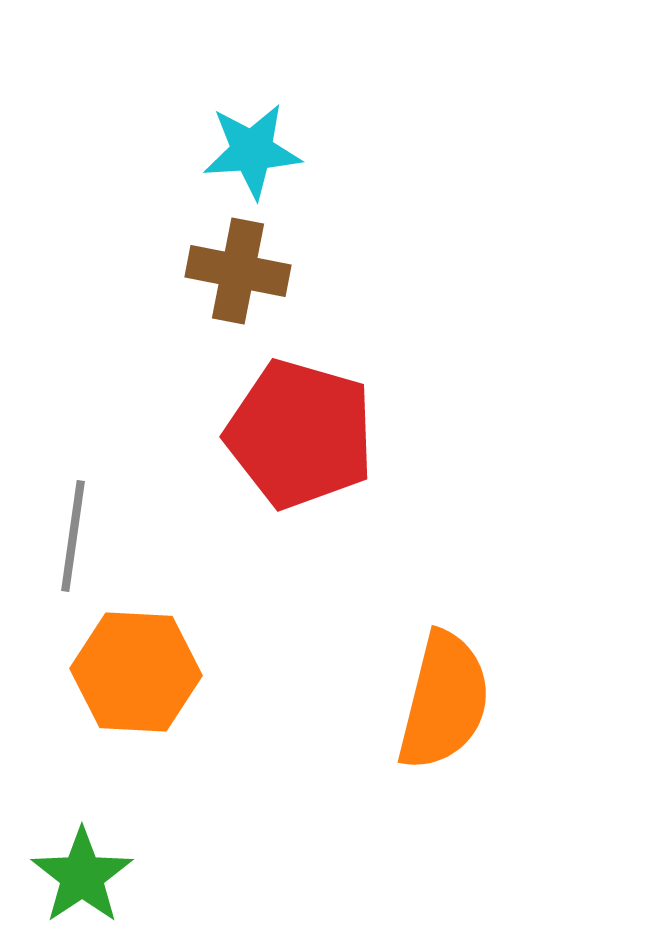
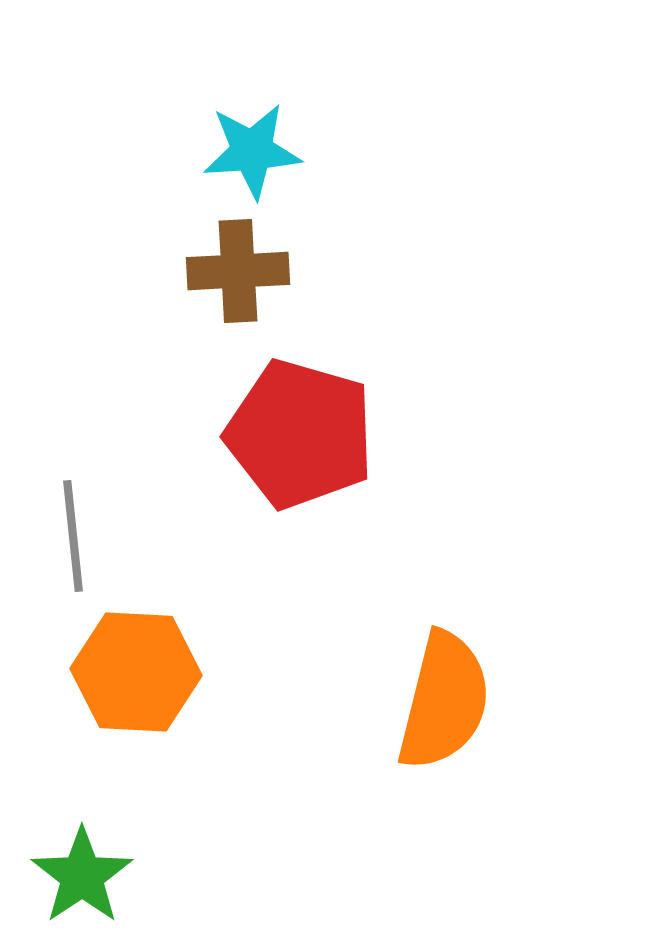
brown cross: rotated 14 degrees counterclockwise
gray line: rotated 14 degrees counterclockwise
